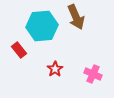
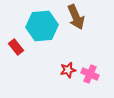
red rectangle: moved 3 px left, 3 px up
red star: moved 13 px right, 1 px down; rotated 21 degrees clockwise
pink cross: moved 3 px left
